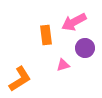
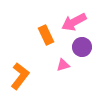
orange rectangle: rotated 18 degrees counterclockwise
purple circle: moved 3 px left, 1 px up
orange L-shape: moved 3 px up; rotated 20 degrees counterclockwise
